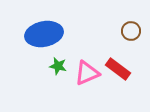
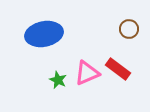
brown circle: moved 2 px left, 2 px up
green star: moved 14 px down; rotated 12 degrees clockwise
